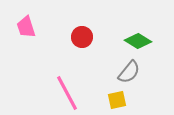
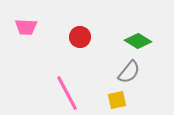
pink trapezoid: rotated 70 degrees counterclockwise
red circle: moved 2 px left
